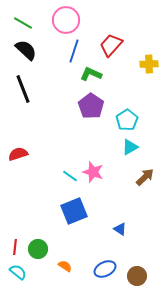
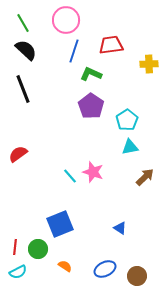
green line: rotated 30 degrees clockwise
red trapezoid: rotated 40 degrees clockwise
cyan triangle: rotated 18 degrees clockwise
red semicircle: rotated 18 degrees counterclockwise
cyan line: rotated 14 degrees clockwise
blue square: moved 14 px left, 13 px down
blue triangle: moved 1 px up
cyan semicircle: rotated 114 degrees clockwise
